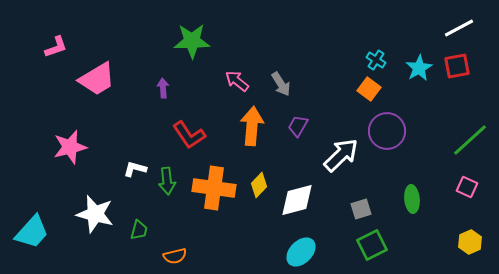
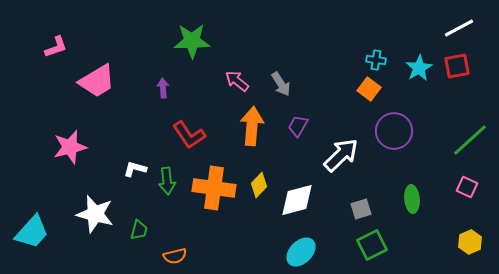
cyan cross: rotated 24 degrees counterclockwise
pink trapezoid: moved 2 px down
purple circle: moved 7 px right
